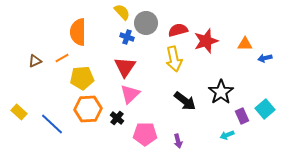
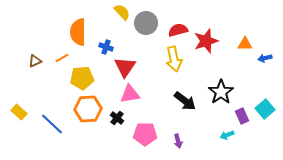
blue cross: moved 21 px left, 10 px down
pink triangle: rotated 35 degrees clockwise
